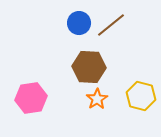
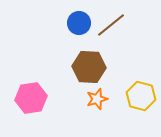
orange star: rotated 15 degrees clockwise
